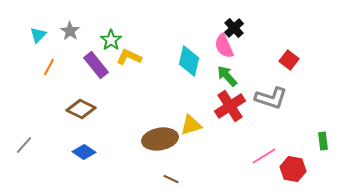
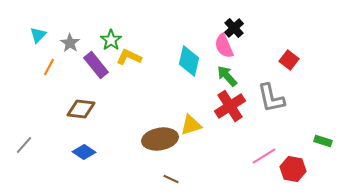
gray star: moved 12 px down
gray L-shape: rotated 60 degrees clockwise
brown diamond: rotated 20 degrees counterclockwise
green rectangle: rotated 66 degrees counterclockwise
